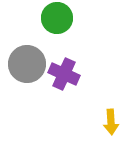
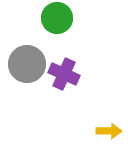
yellow arrow: moved 2 px left, 9 px down; rotated 85 degrees counterclockwise
